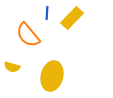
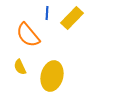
yellow semicircle: moved 8 px right; rotated 49 degrees clockwise
